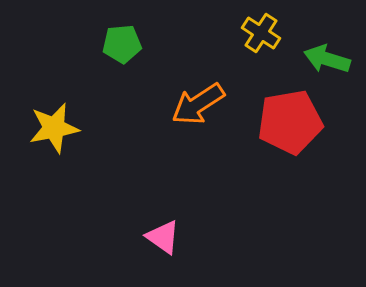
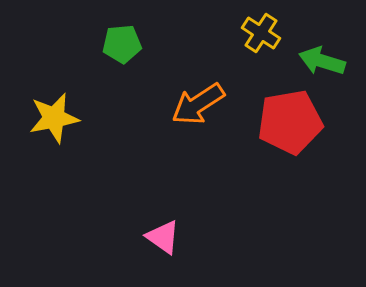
green arrow: moved 5 px left, 2 px down
yellow star: moved 10 px up
